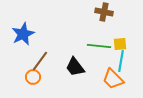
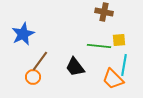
yellow square: moved 1 px left, 4 px up
cyan line: moved 3 px right, 4 px down
